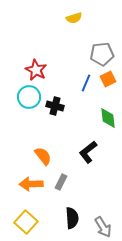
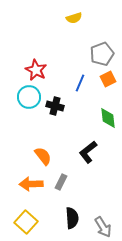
gray pentagon: rotated 15 degrees counterclockwise
blue line: moved 6 px left
